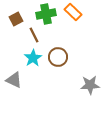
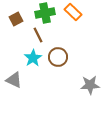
green cross: moved 1 px left, 1 px up
brown line: moved 4 px right
